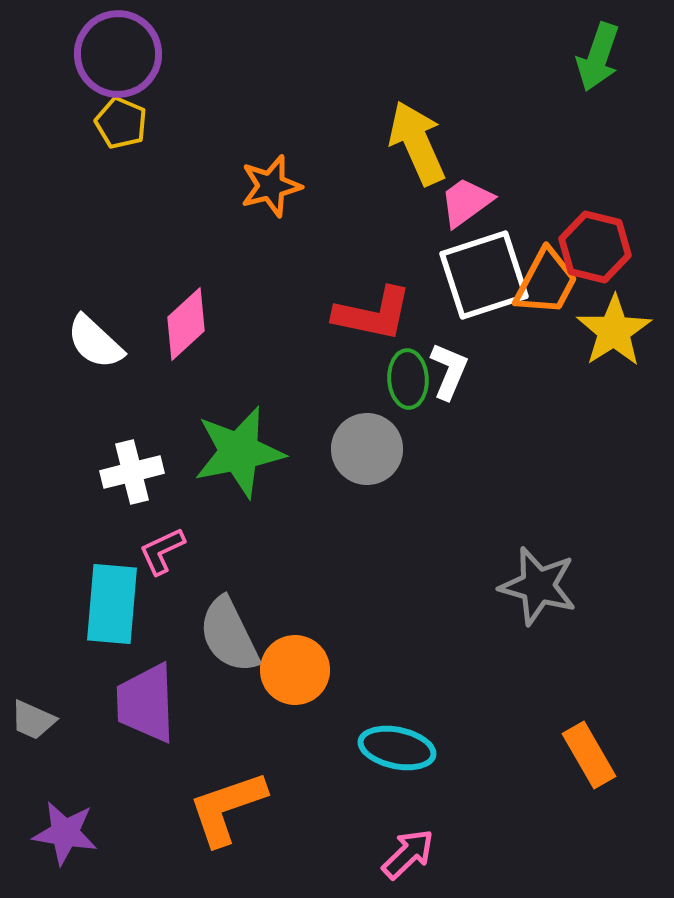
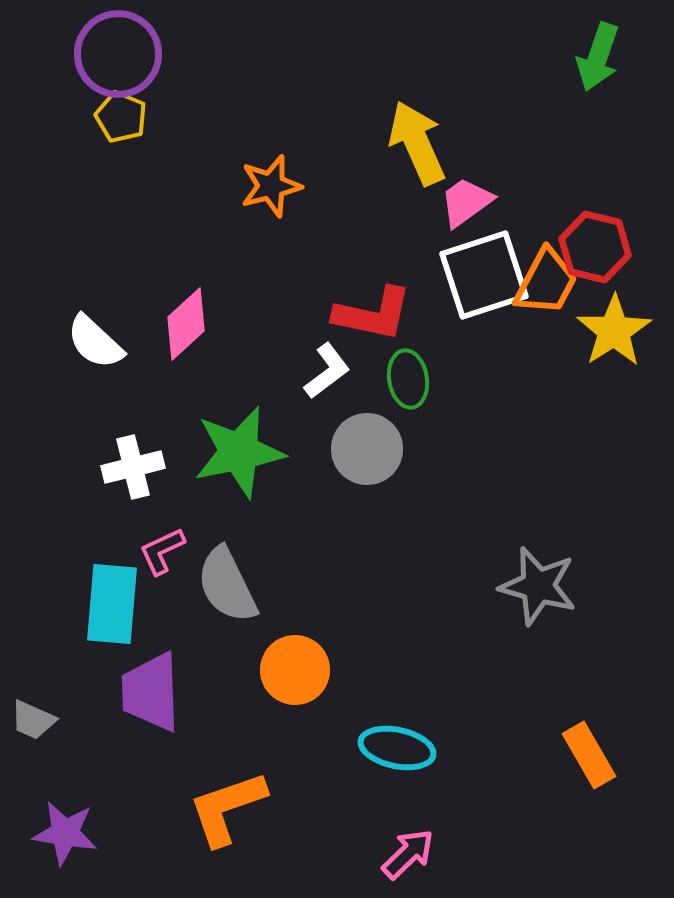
yellow pentagon: moved 6 px up
white L-shape: moved 122 px left; rotated 30 degrees clockwise
green ellipse: rotated 6 degrees counterclockwise
white cross: moved 1 px right, 5 px up
gray semicircle: moved 2 px left, 50 px up
purple trapezoid: moved 5 px right, 11 px up
